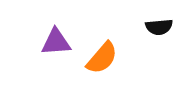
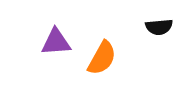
orange semicircle: rotated 12 degrees counterclockwise
